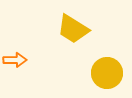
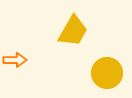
yellow trapezoid: moved 2 px down; rotated 92 degrees counterclockwise
